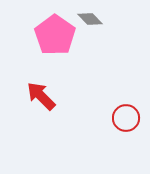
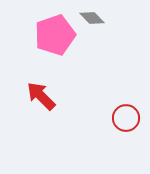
gray diamond: moved 2 px right, 1 px up
pink pentagon: rotated 18 degrees clockwise
